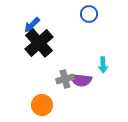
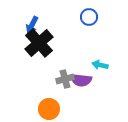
blue circle: moved 3 px down
blue arrow: rotated 18 degrees counterclockwise
cyan arrow: moved 3 px left; rotated 105 degrees clockwise
orange circle: moved 7 px right, 4 px down
